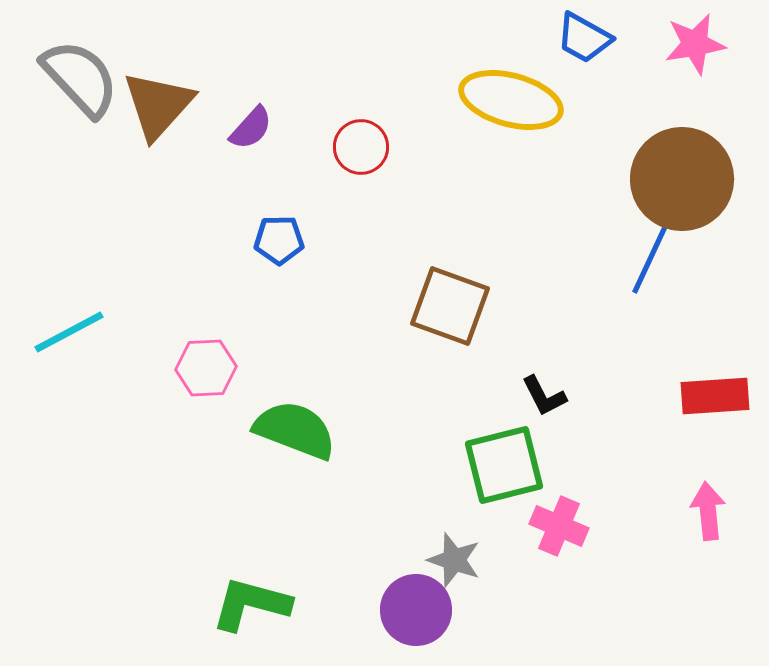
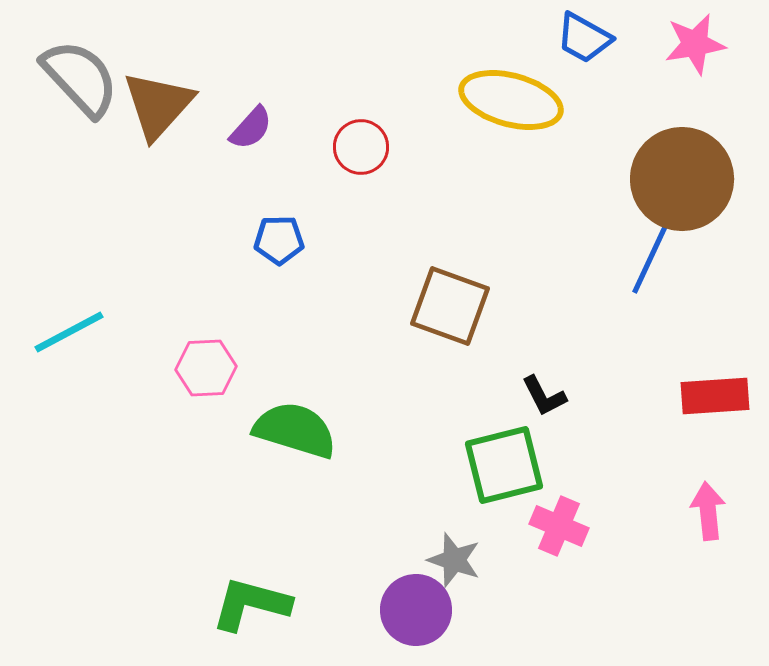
green semicircle: rotated 4 degrees counterclockwise
